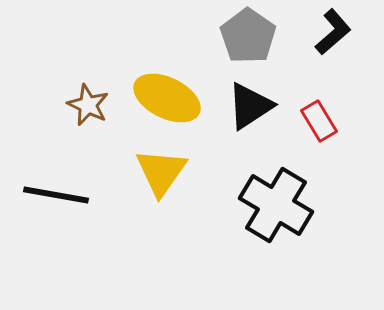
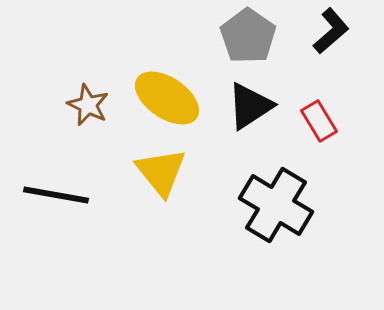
black L-shape: moved 2 px left, 1 px up
yellow ellipse: rotated 8 degrees clockwise
yellow triangle: rotated 14 degrees counterclockwise
